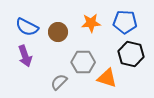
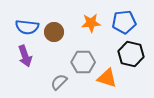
blue pentagon: moved 1 px left; rotated 10 degrees counterclockwise
blue semicircle: rotated 20 degrees counterclockwise
brown circle: moved 4 px left
